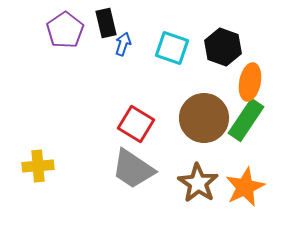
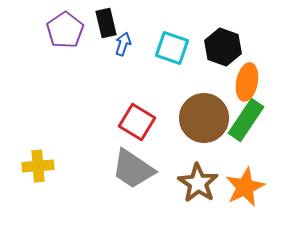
orange ellipse: moved 3 px left
red square: moved 1 px right, 2 px up
